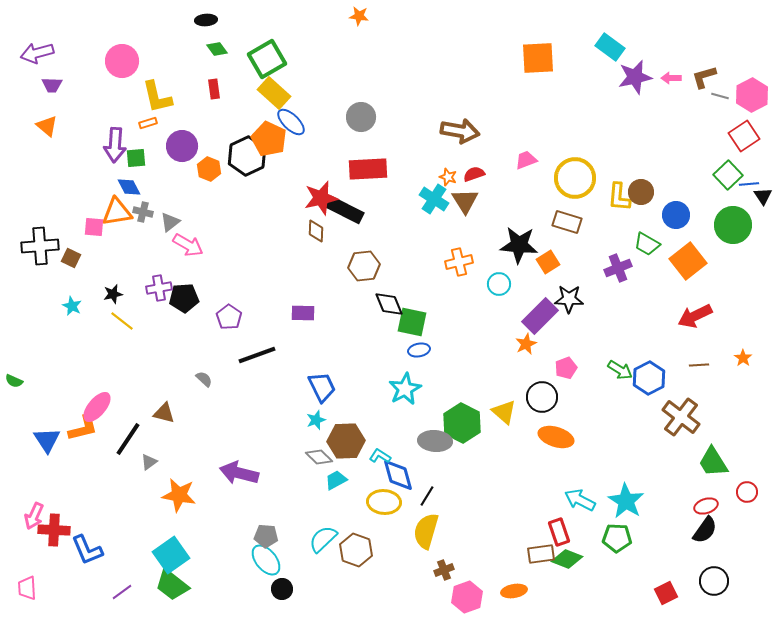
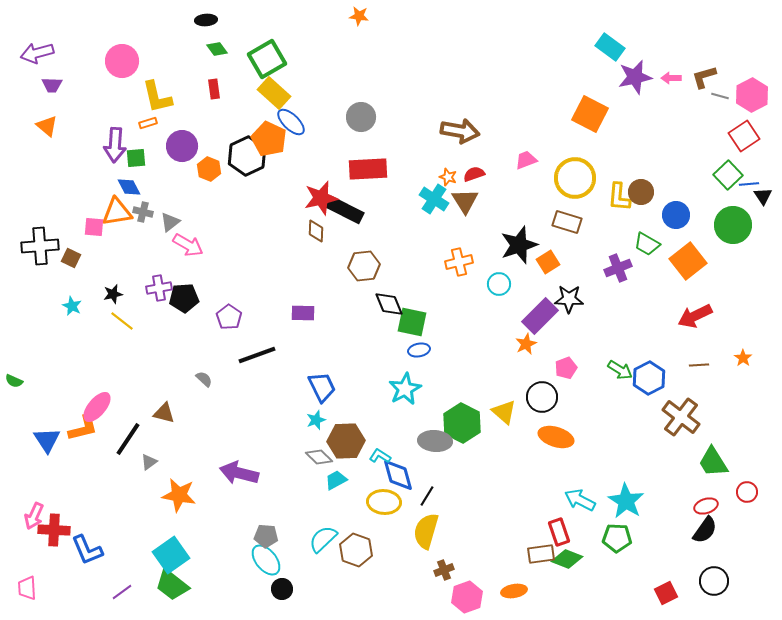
orange square at (538, 58): moved 52 px right, 56 px down; rotated 30 degrees clockwise
black star at (519, 245): rotated 24 degrees counterclockwise
